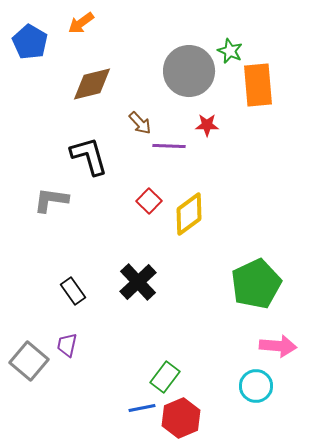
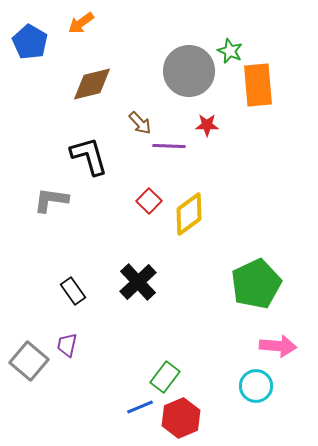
blue line: moved 2 px left, 1 px up; rotated 12 degrees counterclockwise
